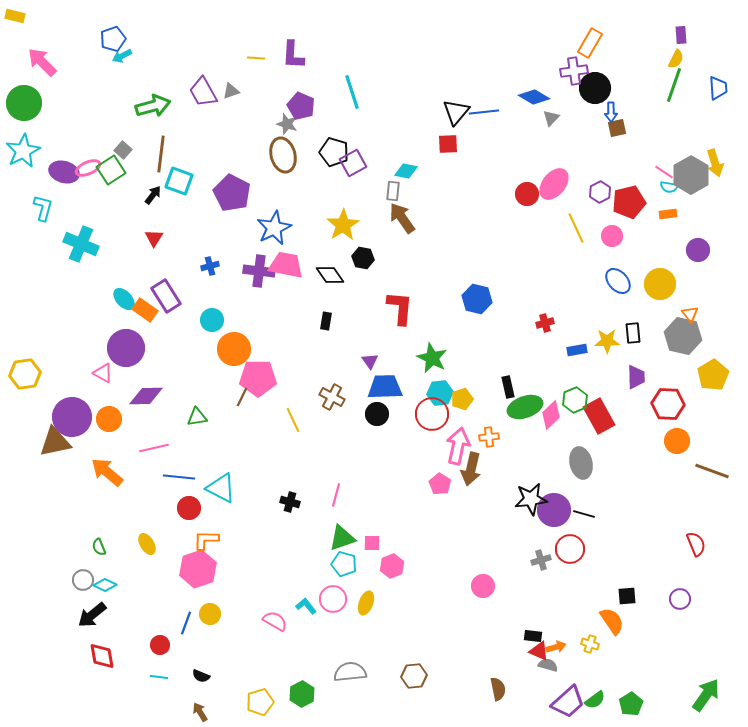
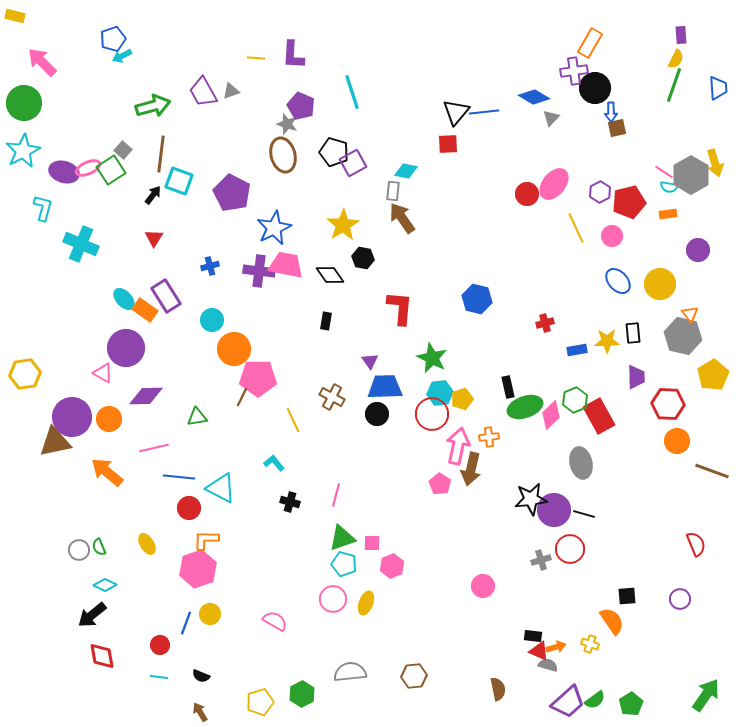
gray circle at (83, 580): moved 4 px left, 30 px up
cyan L-shape at (306, 606): moved 32 px left, 143 px up
